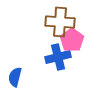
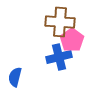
blue cross: moved 1 px right
